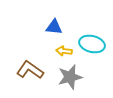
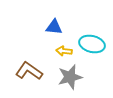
brown L-shape: moved 1 px left, 1 px down
